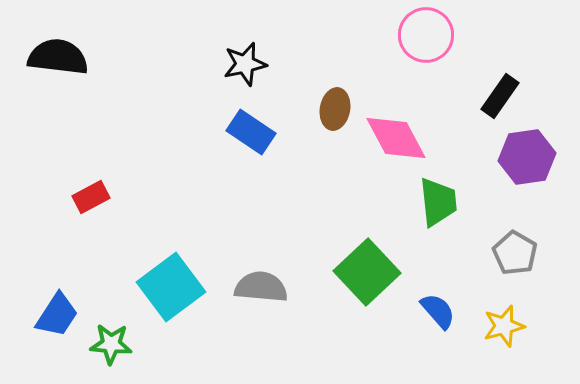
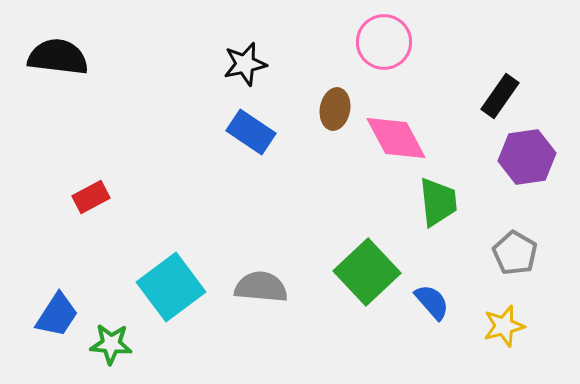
pink circle: moved 42 px left, 7 px down
blue semicircle: moved 6 px left, 9 px up
